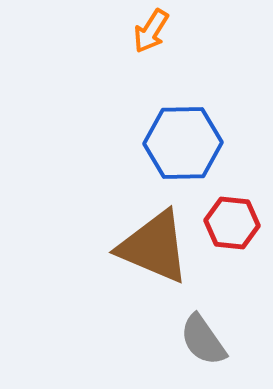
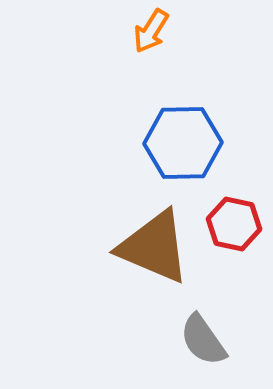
red hexagon: moved 2 px right, 1 px down; rotated 6 degrees clockwise
